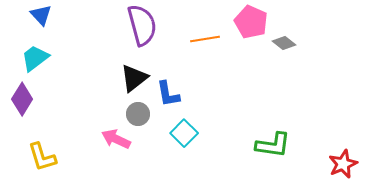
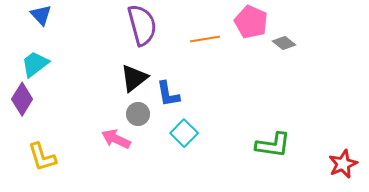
cyan trapezoid: moved 6 px down
